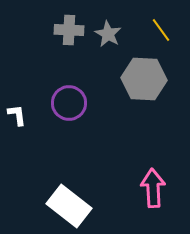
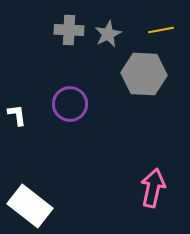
yellow line: rotated 65 degrees counterclockwise
gray star: rotated 16 degrees clockwise
gray hexagon: moved 5 px up
purple circle: moved 1 px right, 1 px down
pink arrow: rotated 15 degrees clockwise
white rectangle: moved 39 px left
